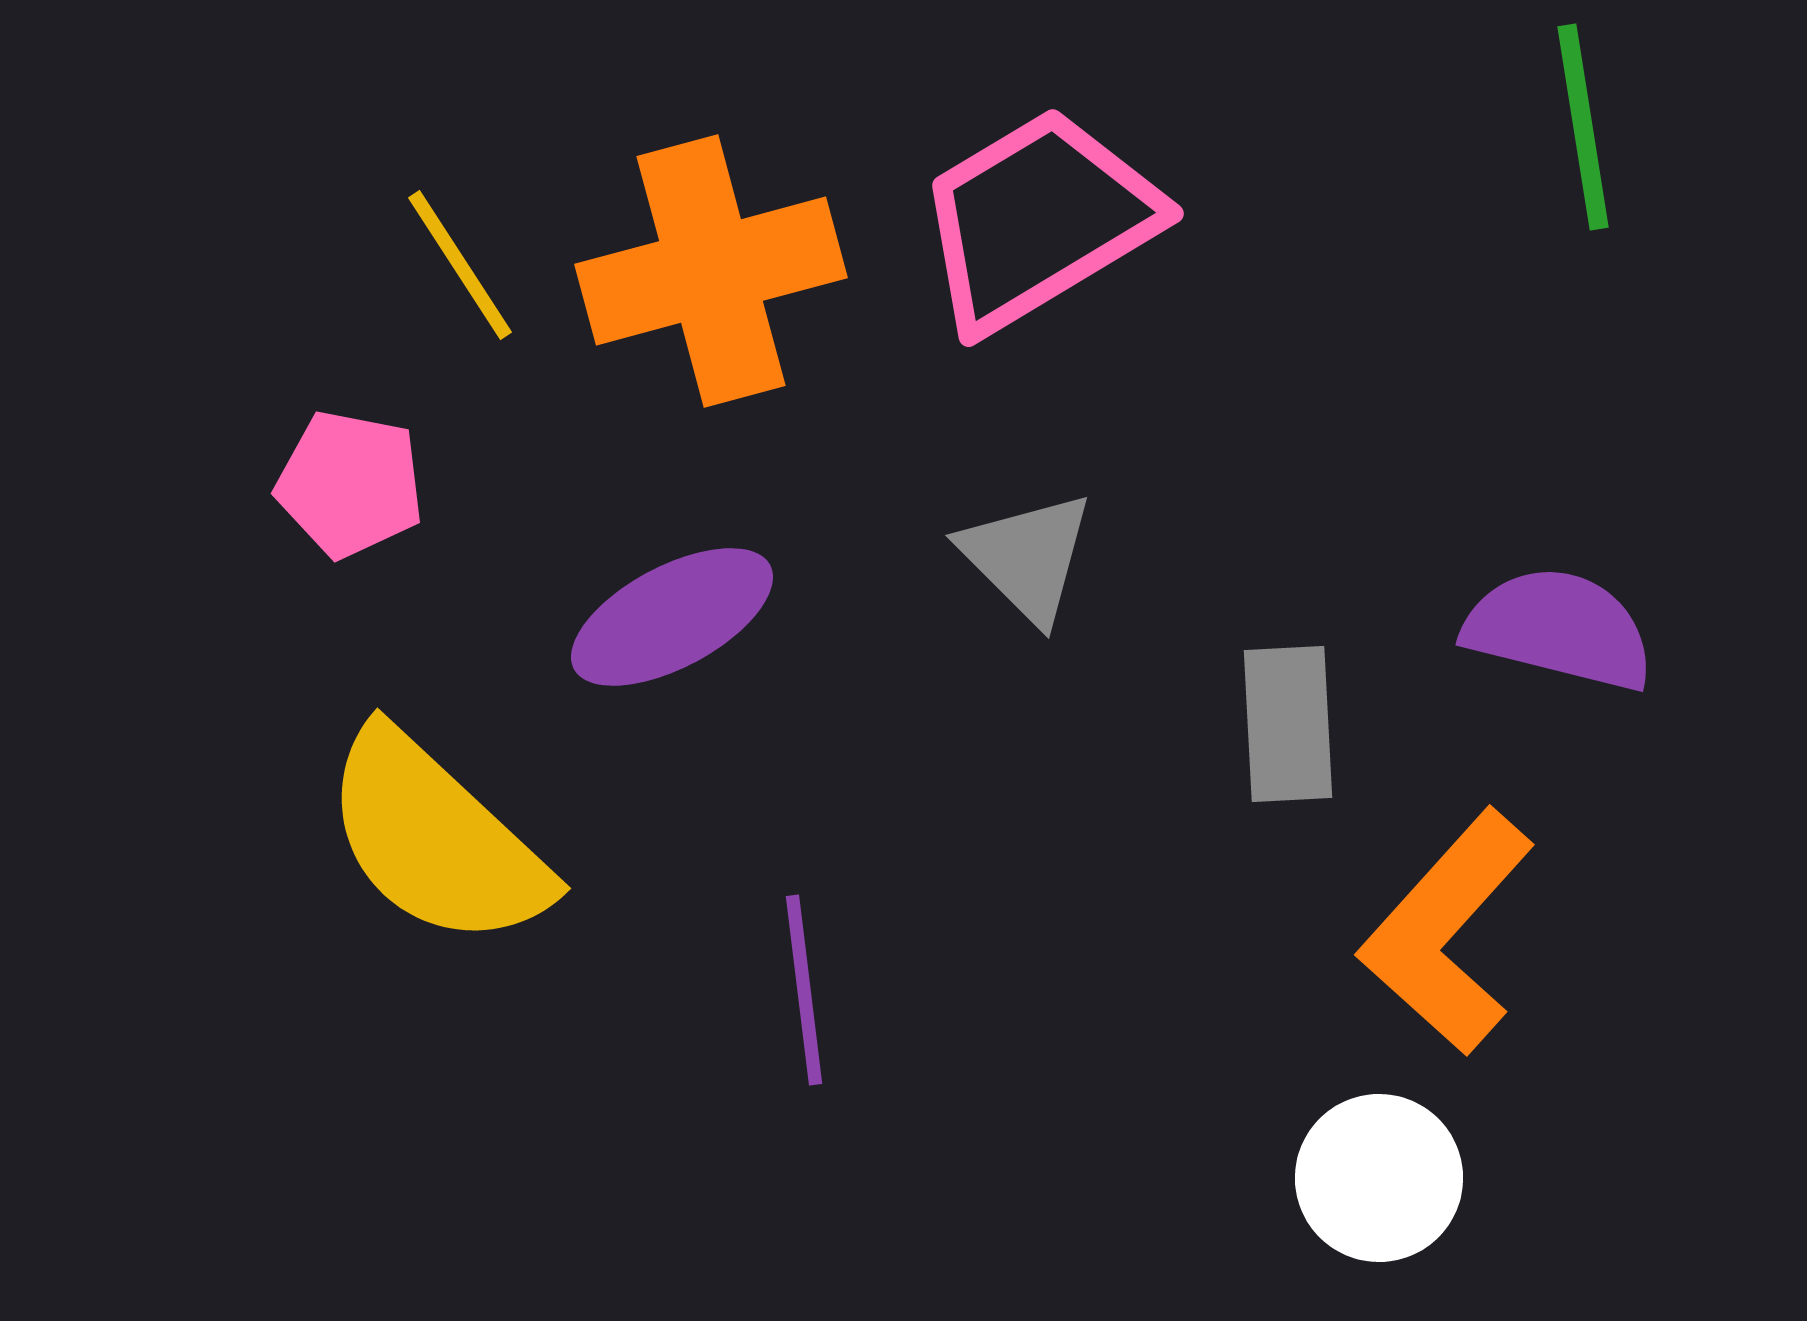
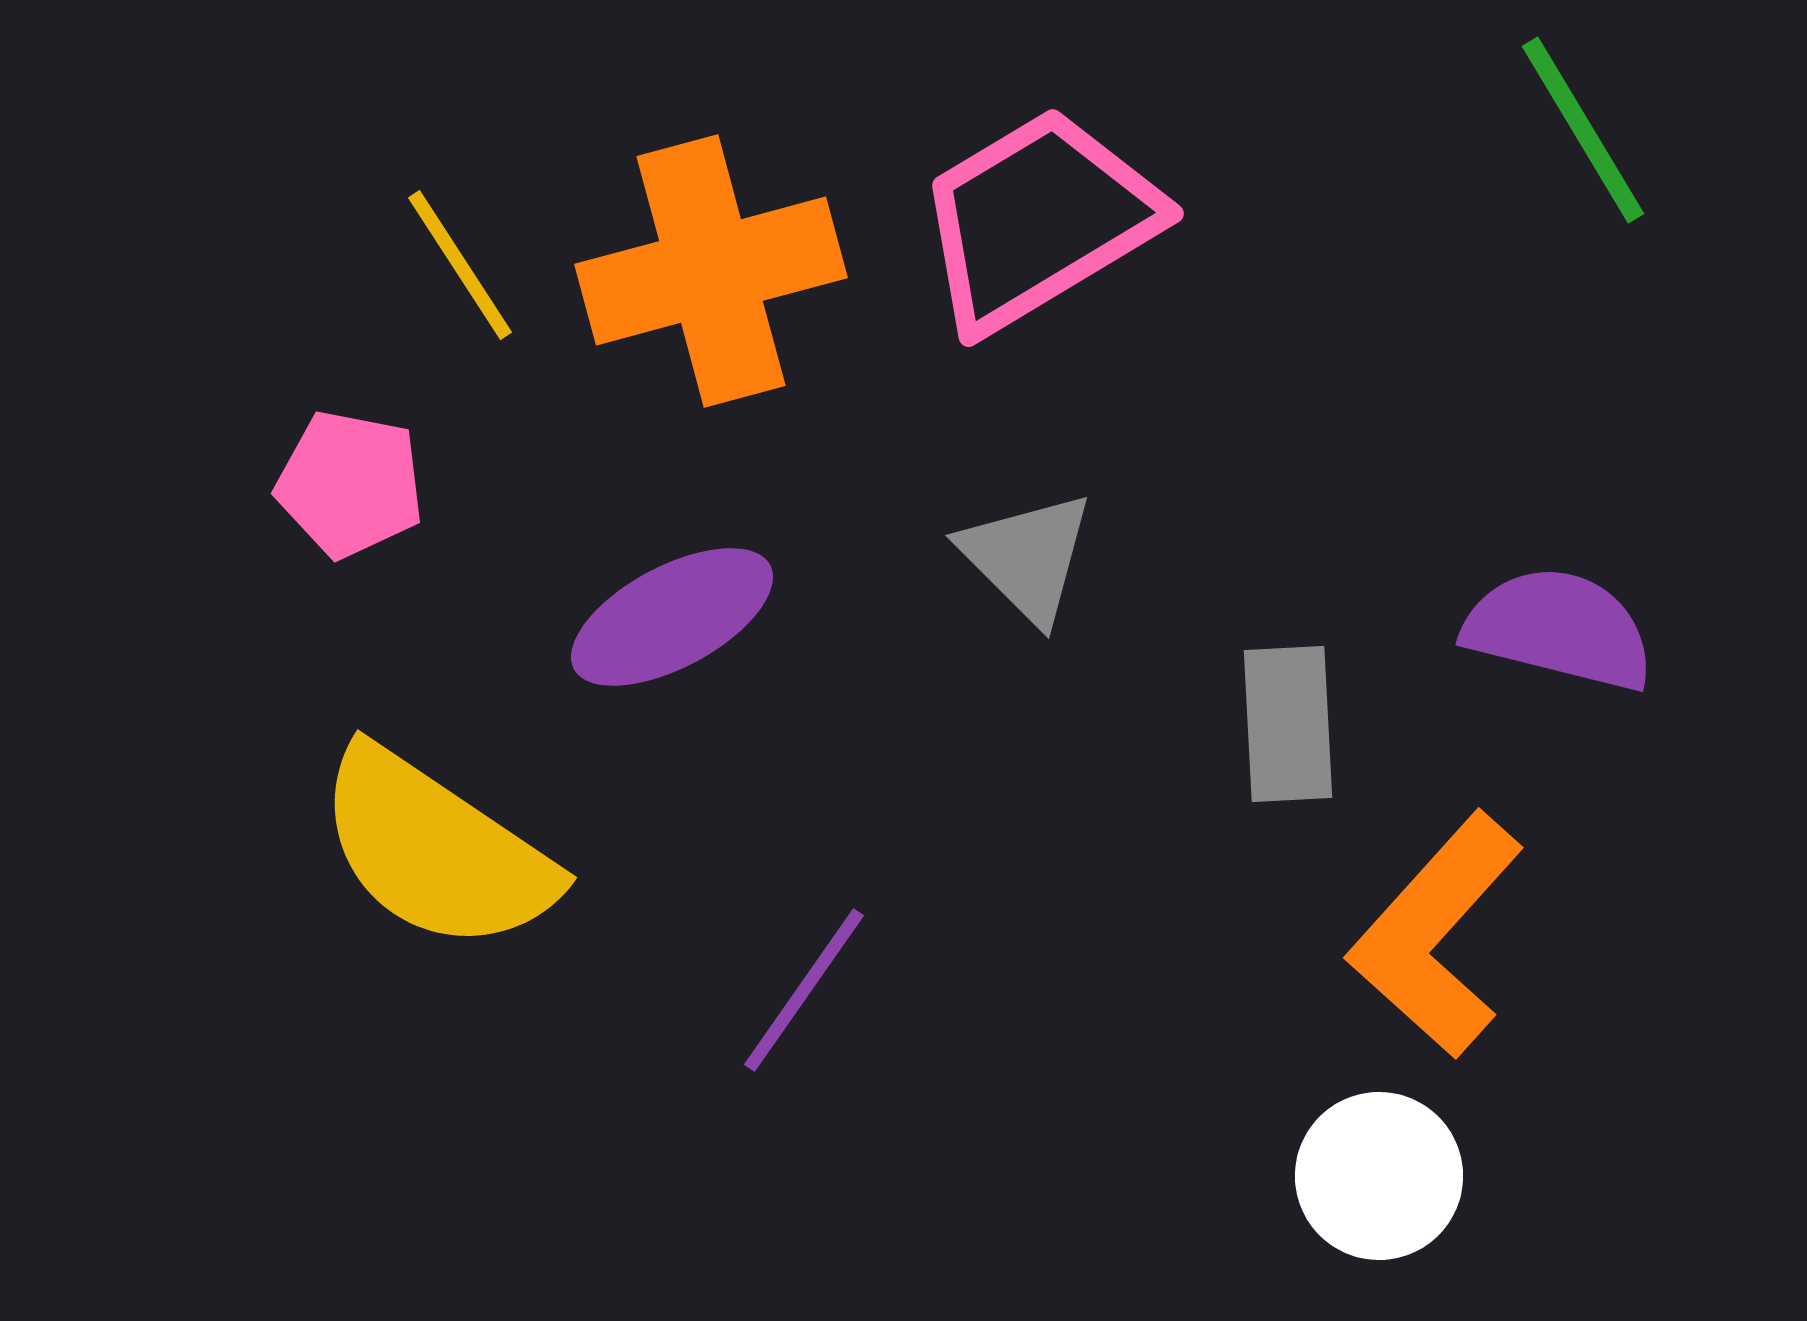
green line: moved 3 px down; rotated 22 degrees counterclockwise
yellow semicircle: moved 11 px down; rotated 9 degrees counterclockwise
orange L-shape: moved 11 px left, 3 px down
purple line: rotated 42 degrees clockwise
white circle: moved 2 px up
